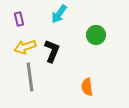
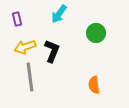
purple rectangle: moved 2 px left
green circle: moved 2 px up
orange semicircle: moved 7 px right, 2 px up
